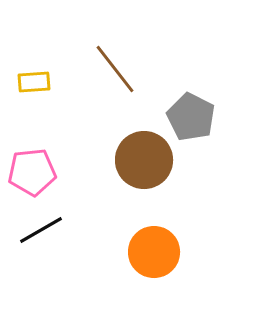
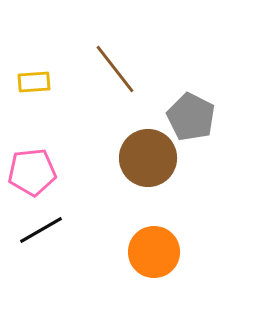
brown circle: moved 4 px right, 2 px up
